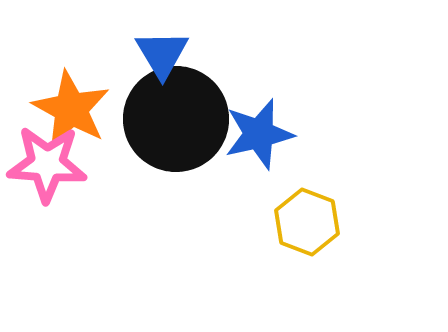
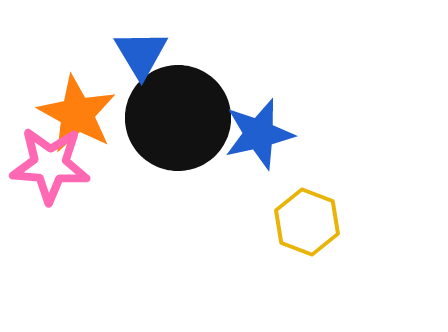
blue triangle: moved 21 px left
orange star: moved 6 px right, 5 px down
black circle: moved 2 px right, 1 px up
pink star: moved 3 px right, 1 px down
